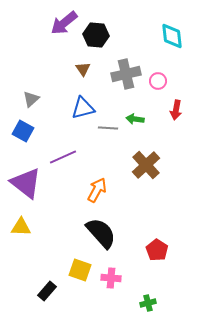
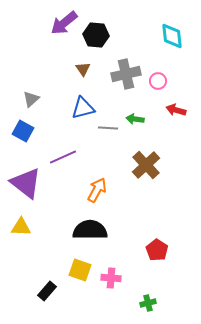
red arrow: rotated 96 degrees clockwise
black semicircle: moved 11 px left, 3 px up; rotated 48 degrees counterclockwise
